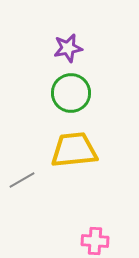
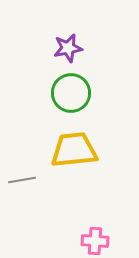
gray line: rotated 20 degrees clockwise
